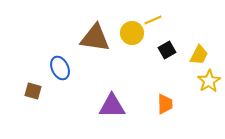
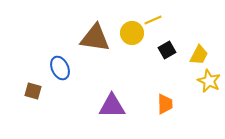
yellow star: rotated 15 degrees counterclockwise
